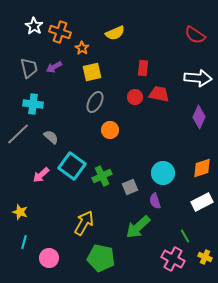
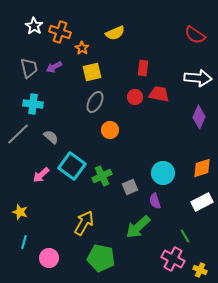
yellow cross: moved 5 px left, 13 px down
